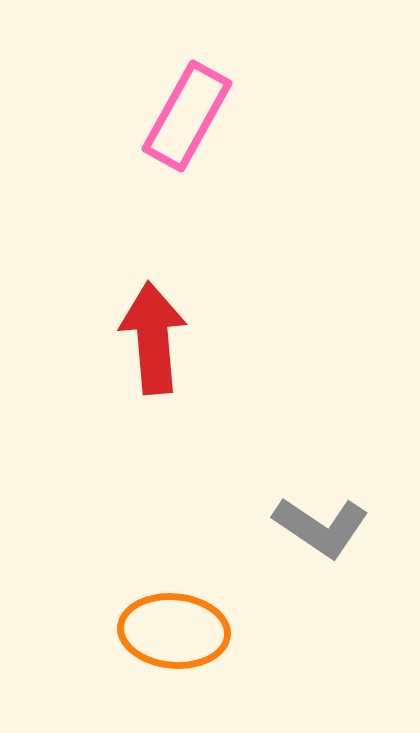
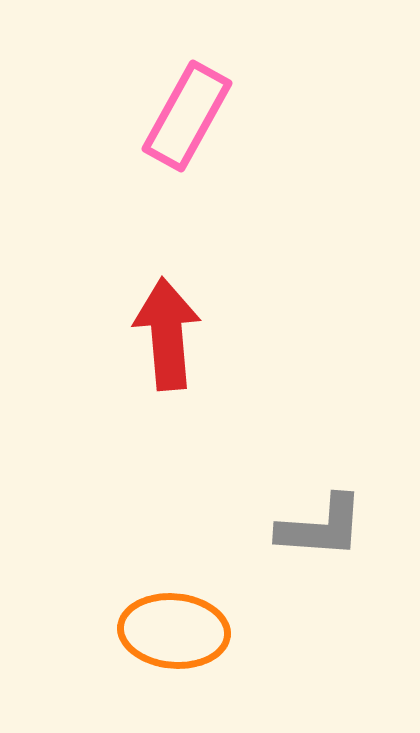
red arrow: moved 14 px right, 4 px up
gray L-shape: rotated 30 degrees counterclockwise
